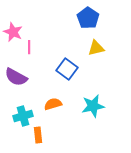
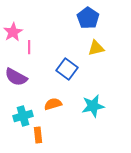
pink star: rotated 18 degrees clockwise
